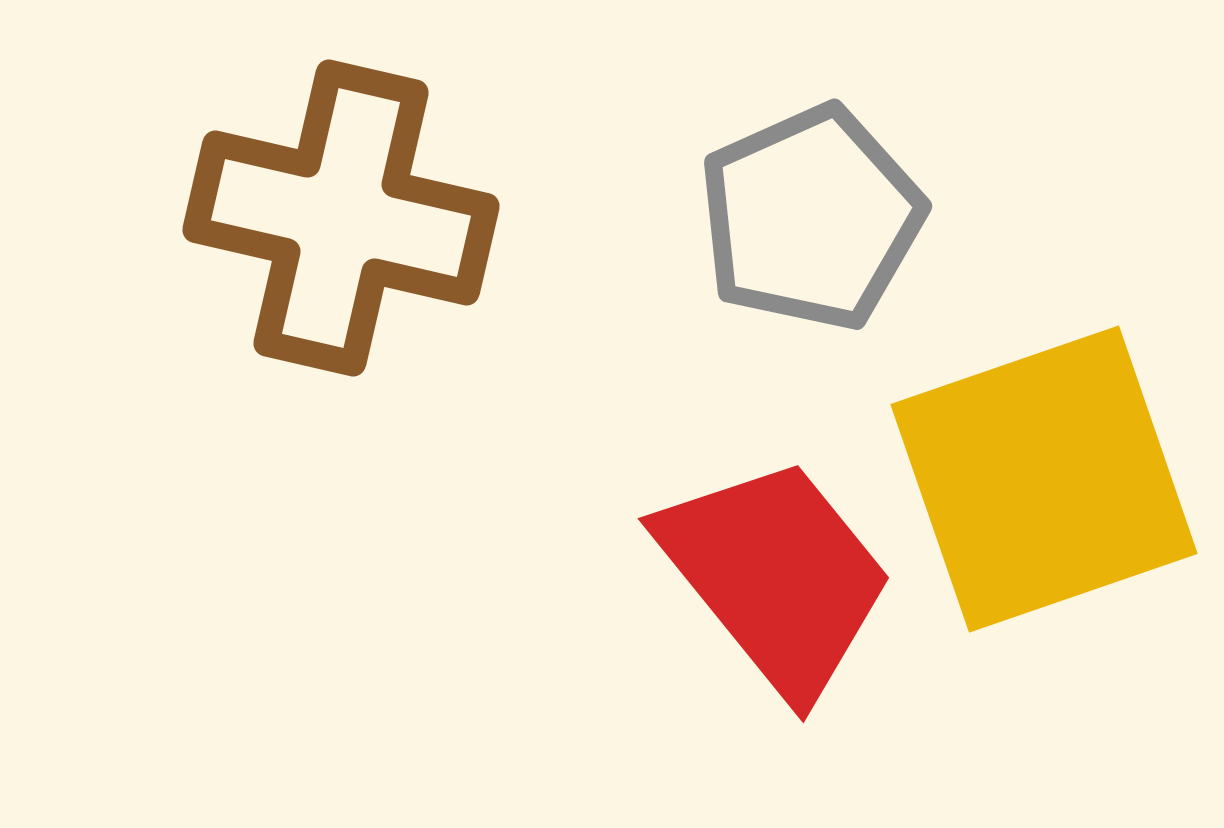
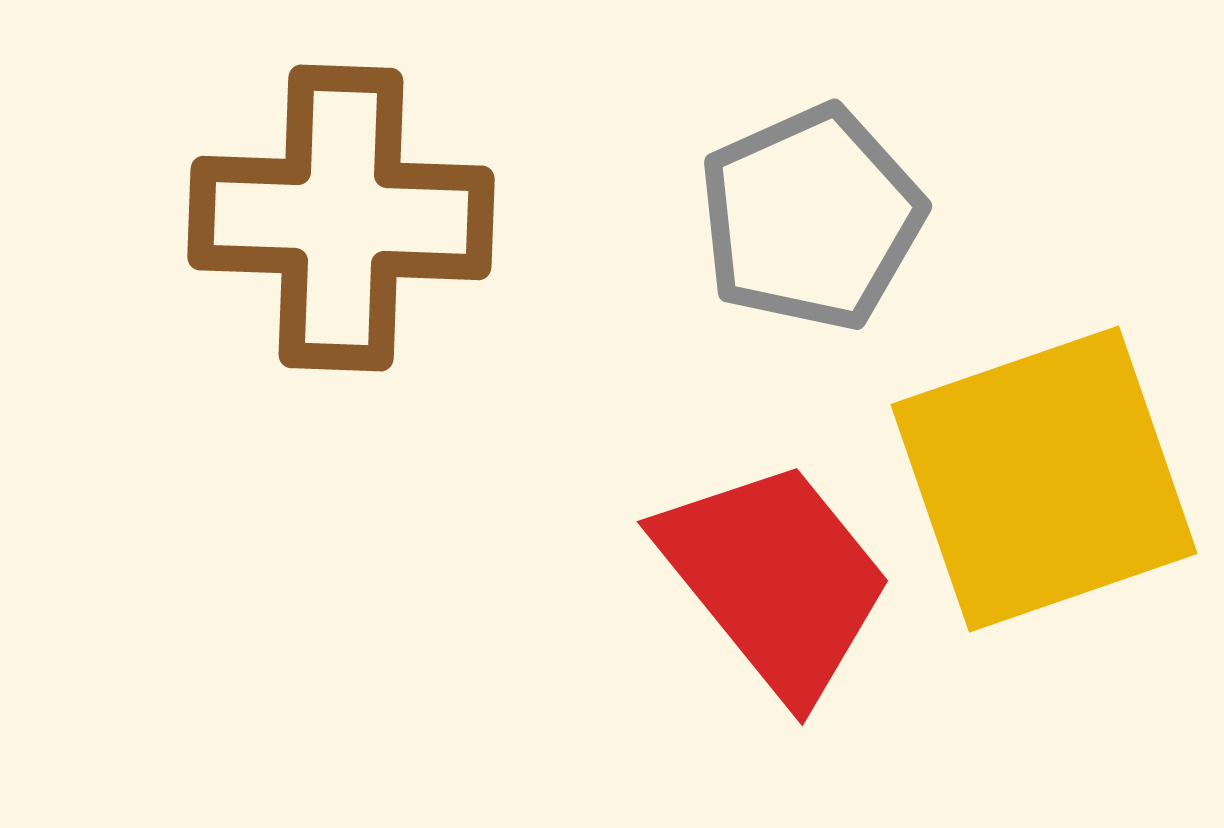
brown cross: rotated 11 degrees counterclockwise
red trapezoid: moved 1 px left, 3 px down
